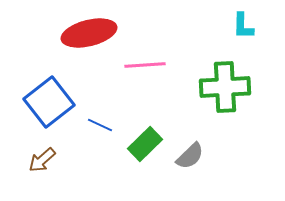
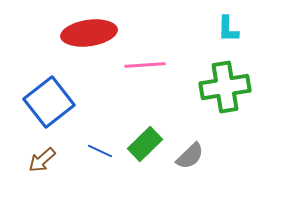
cyan L-shape: moved 15 px left, 3 px down
red ellipse: rotated 6 degrees clockwise
green cross: rotated 6 degrees counterclockwise
blue line: moved 26 px down
